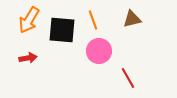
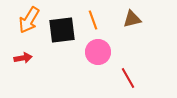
black square: rotated 12 degrees counterclockwise
pink circle: moved 1 px left, 1 px down
red arrow: moved 5 px left
